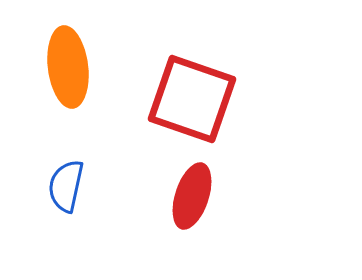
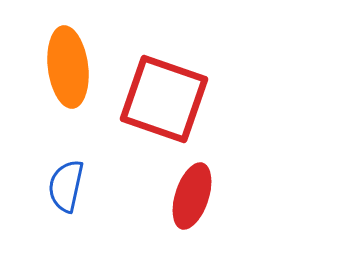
red square: moved 28 px left
